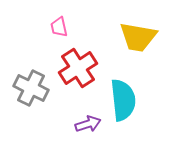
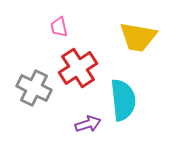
gray cross: moved 3 px right
